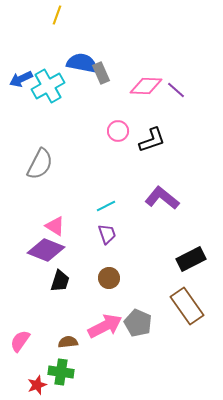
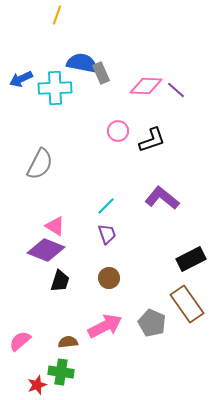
cyan cross: moved 7 px right, 2 px down; rotated 28 degrees clockwise
cyan line: rotated 18 degrees counterclockwise
brown rectangle: moved 2 px up
gray pentagon: moved 14 px right
pink semicircle: rotated 15 degrees clockwise
